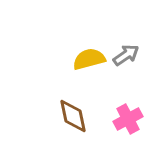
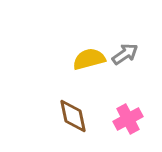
gray arrow: moved 1 px left, 1 px up
